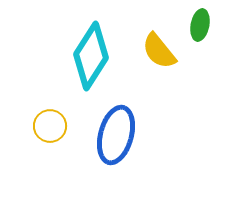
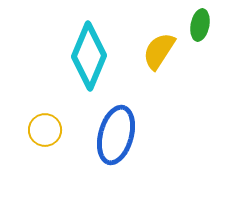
yellow semicircle: rotated 72 degrees clockwise
cyan diamond: moved 2 px left; rotated 10 degrees counterclockwise
yellow circle: moved 5 px left, 4 px down
